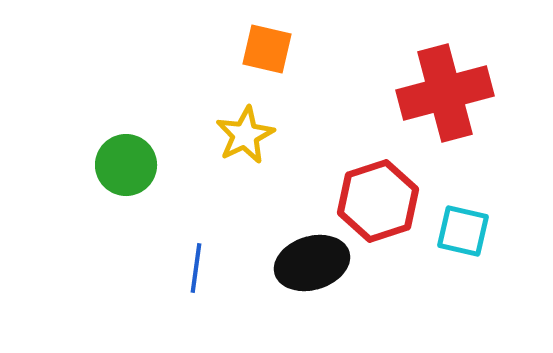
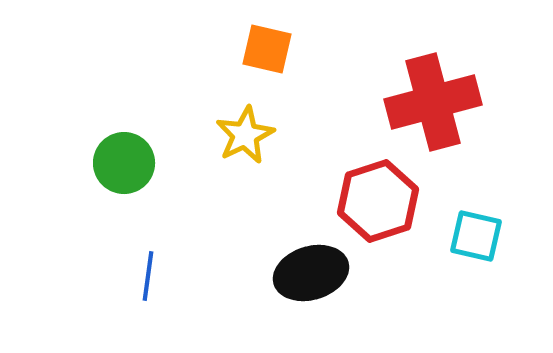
red cross: moved 12 px left, 9 px down
green circle: moved 2 px left, 2 px up
cyan square: moved 13 px right, 5 px down
black ellipse: moved 1 px left, 10 px down
blue line: moved 48 px left, 8 px down
